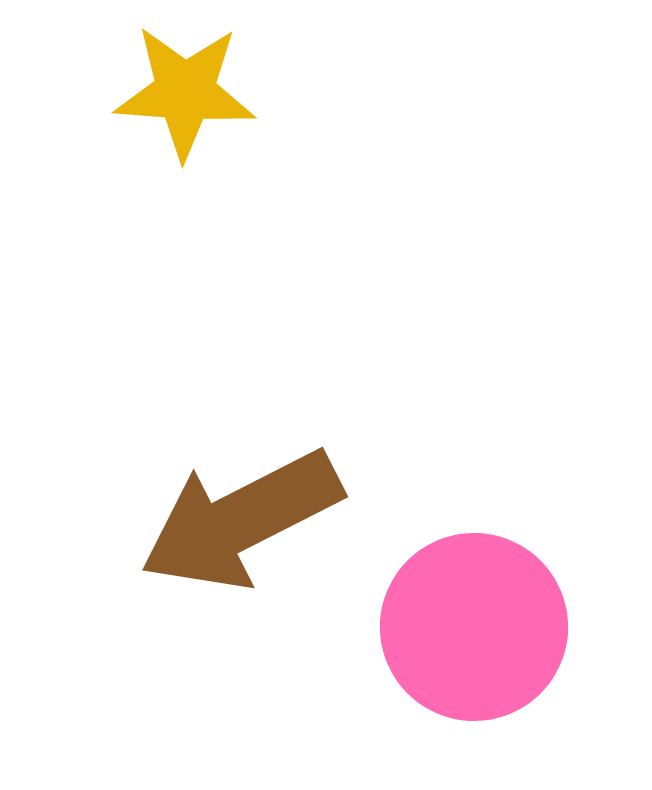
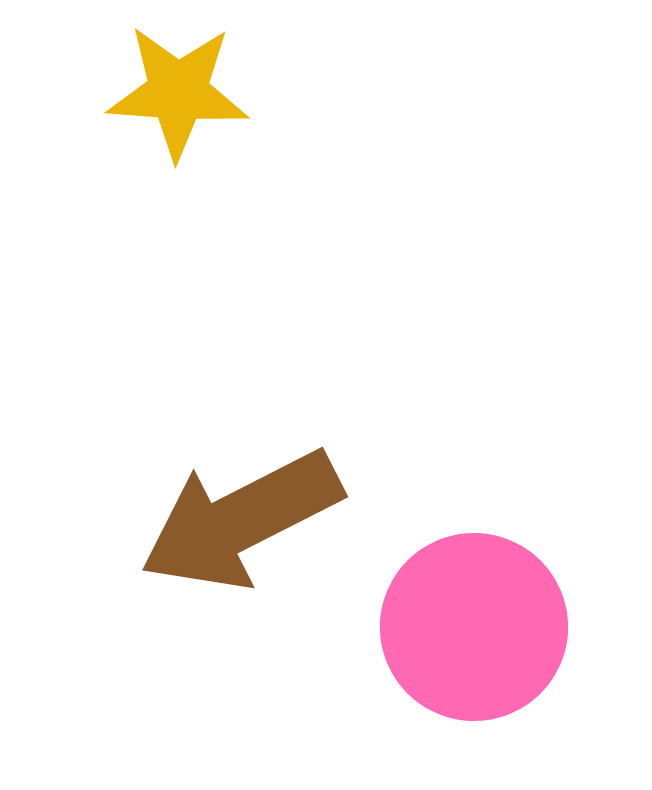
yellow star: moved 7 px left
